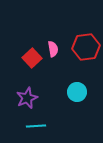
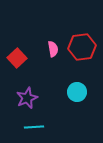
red hexagon: moved 4 px left
red square: moved 15 px left
cyan line: moved 2 px left, 1 px down
